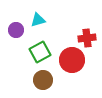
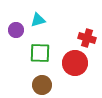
red cross: rotated 24 degrees clockwise
green square: moved 1 px down; rotated 30 degrees clockwise
red circle: moved 3 px right, 3 px down
brown circle: moved 1 px left, 5 px down
